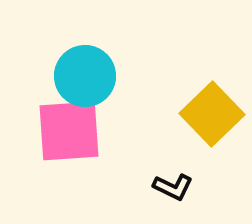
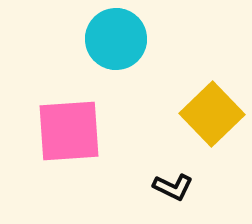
cyan circle: moved 31 px right, 37 px up
